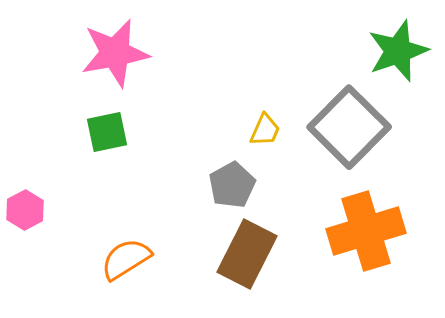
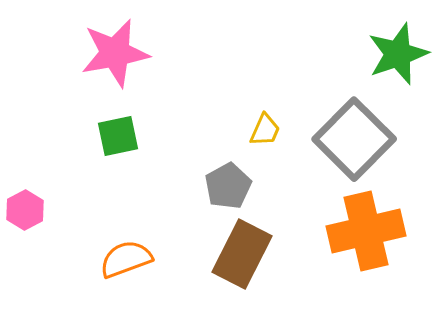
green star: moved 3 px down
gray square: moved 5 px right, 12 px down
green square: moved 11 px right, 4 px down
gray pentagon: moved 4 px left, 1 px down
orange cross: rotated 4 degrees clockwise
brown rectangle: moved 5 px left
orange semicircle: rotated 12 degrees clockwise
